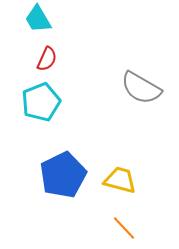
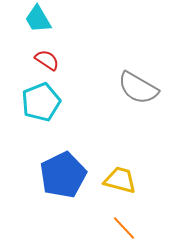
red semicircle: moved 1 px down; rotated 80 degrees counterclockwise
gray semicircle: moved 3 px left
